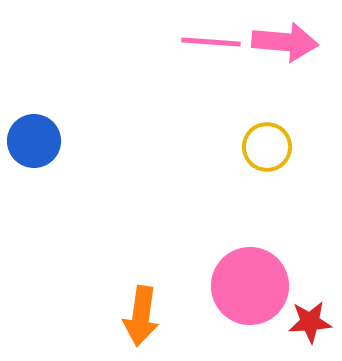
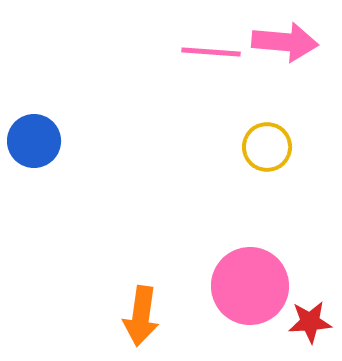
pink line: moved 10 px down
